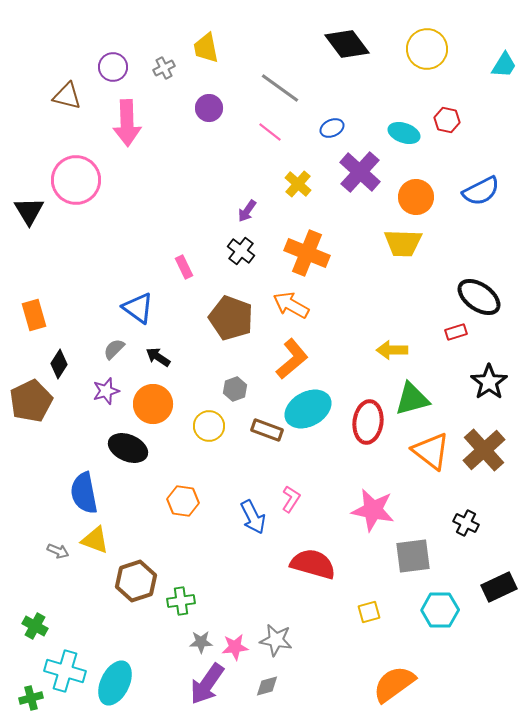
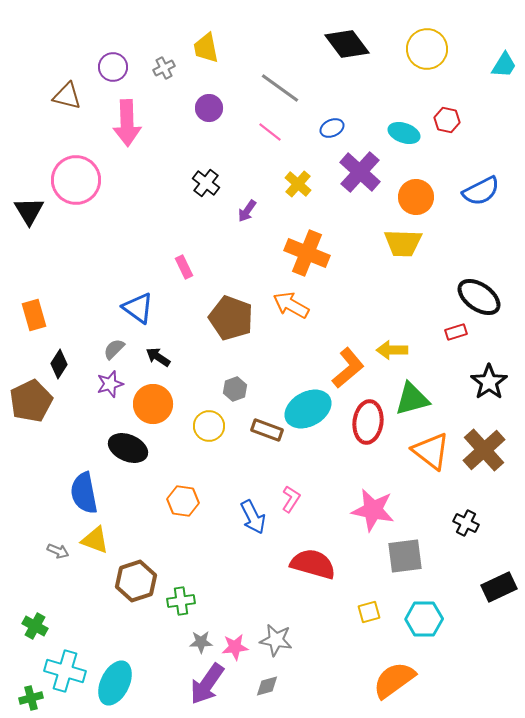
black cross at (241, 251): moved 35 px left, 68 px up
orange L-shape at (292, 359): moved 56 px right, 9 px down
purple star at (106, 391): moved 4 px right, 7 px up
gray square at (413, 556): moved 8 px left
cyan hexagon at (440, 610): moved 16 px left, 9 px down
orange semicircle at (394, 684): moved 4 px up
